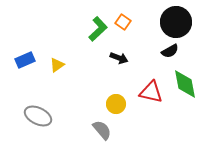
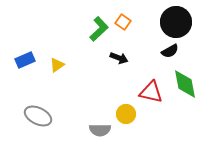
green L-shape: moved 1 px right
yellow circle: moved 10 px right, 10 px down
gray semicircle: moved 2 px left; rotated 130 degrees clockwise
